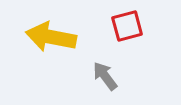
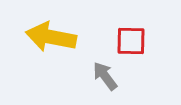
red square: moved 4 px right, 15 px down; rotated 16 degrees clockwise
